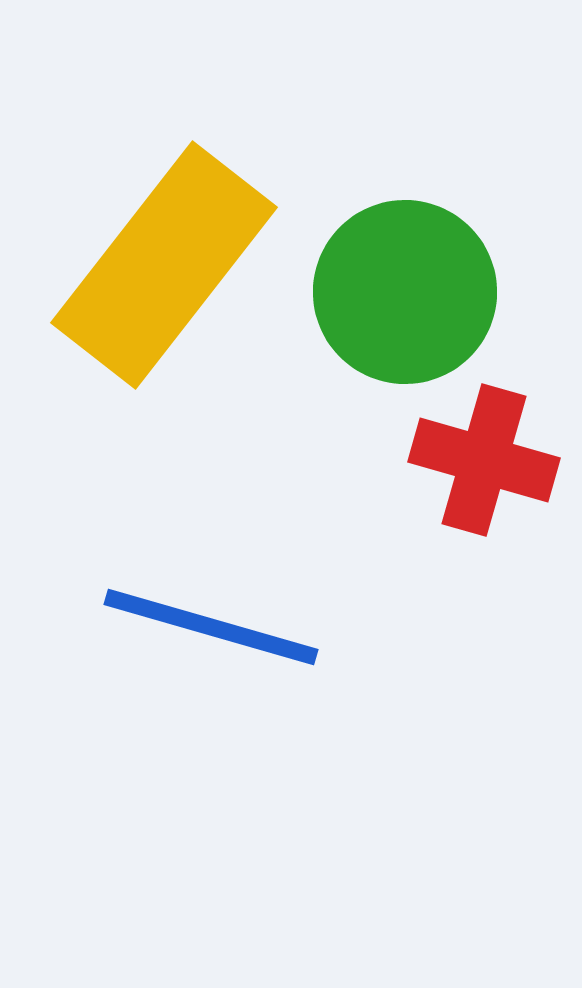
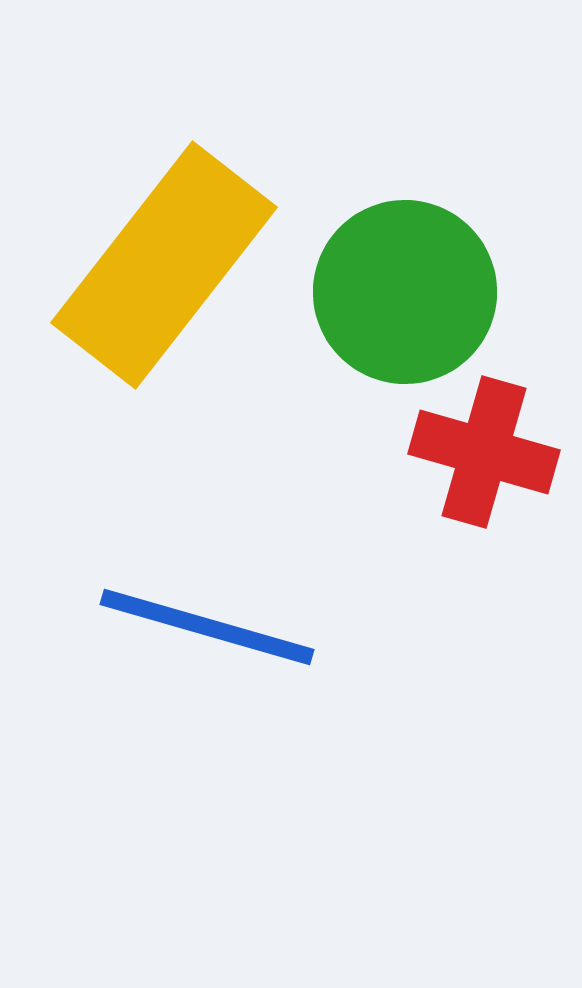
red cross: moved 8 px up
blue line: moved 4 px left
